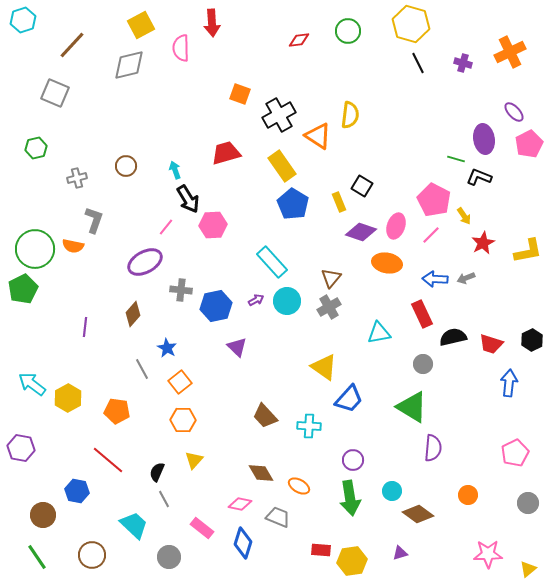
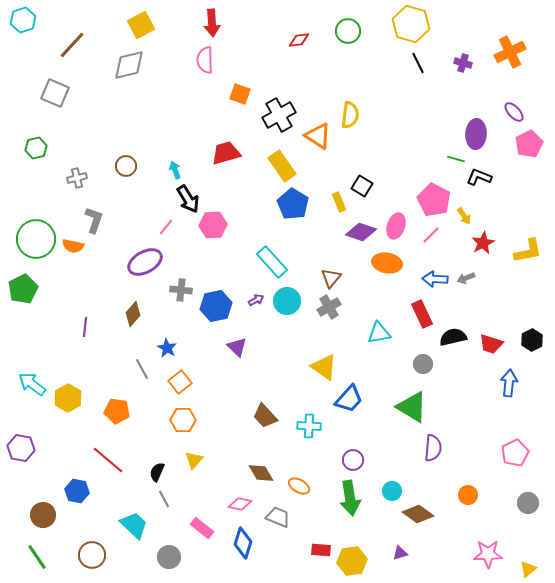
pink semicircle at (181, 48): moved 24 px right, 12 px down
purple ellipse at (484, 139): moved 8 px left, 5 px up; rotated 12 degrees clockwise
green circle at (35, 249): moved 1 px right, 10 px up
